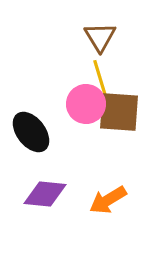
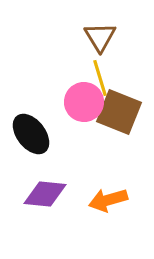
pink circle: moved 2 px left, 2 px up
brown square: rotated 18 degrees clockwise
black ellipse: moved 2 px down
orange arrow: rotated 15 degrees clockwise
